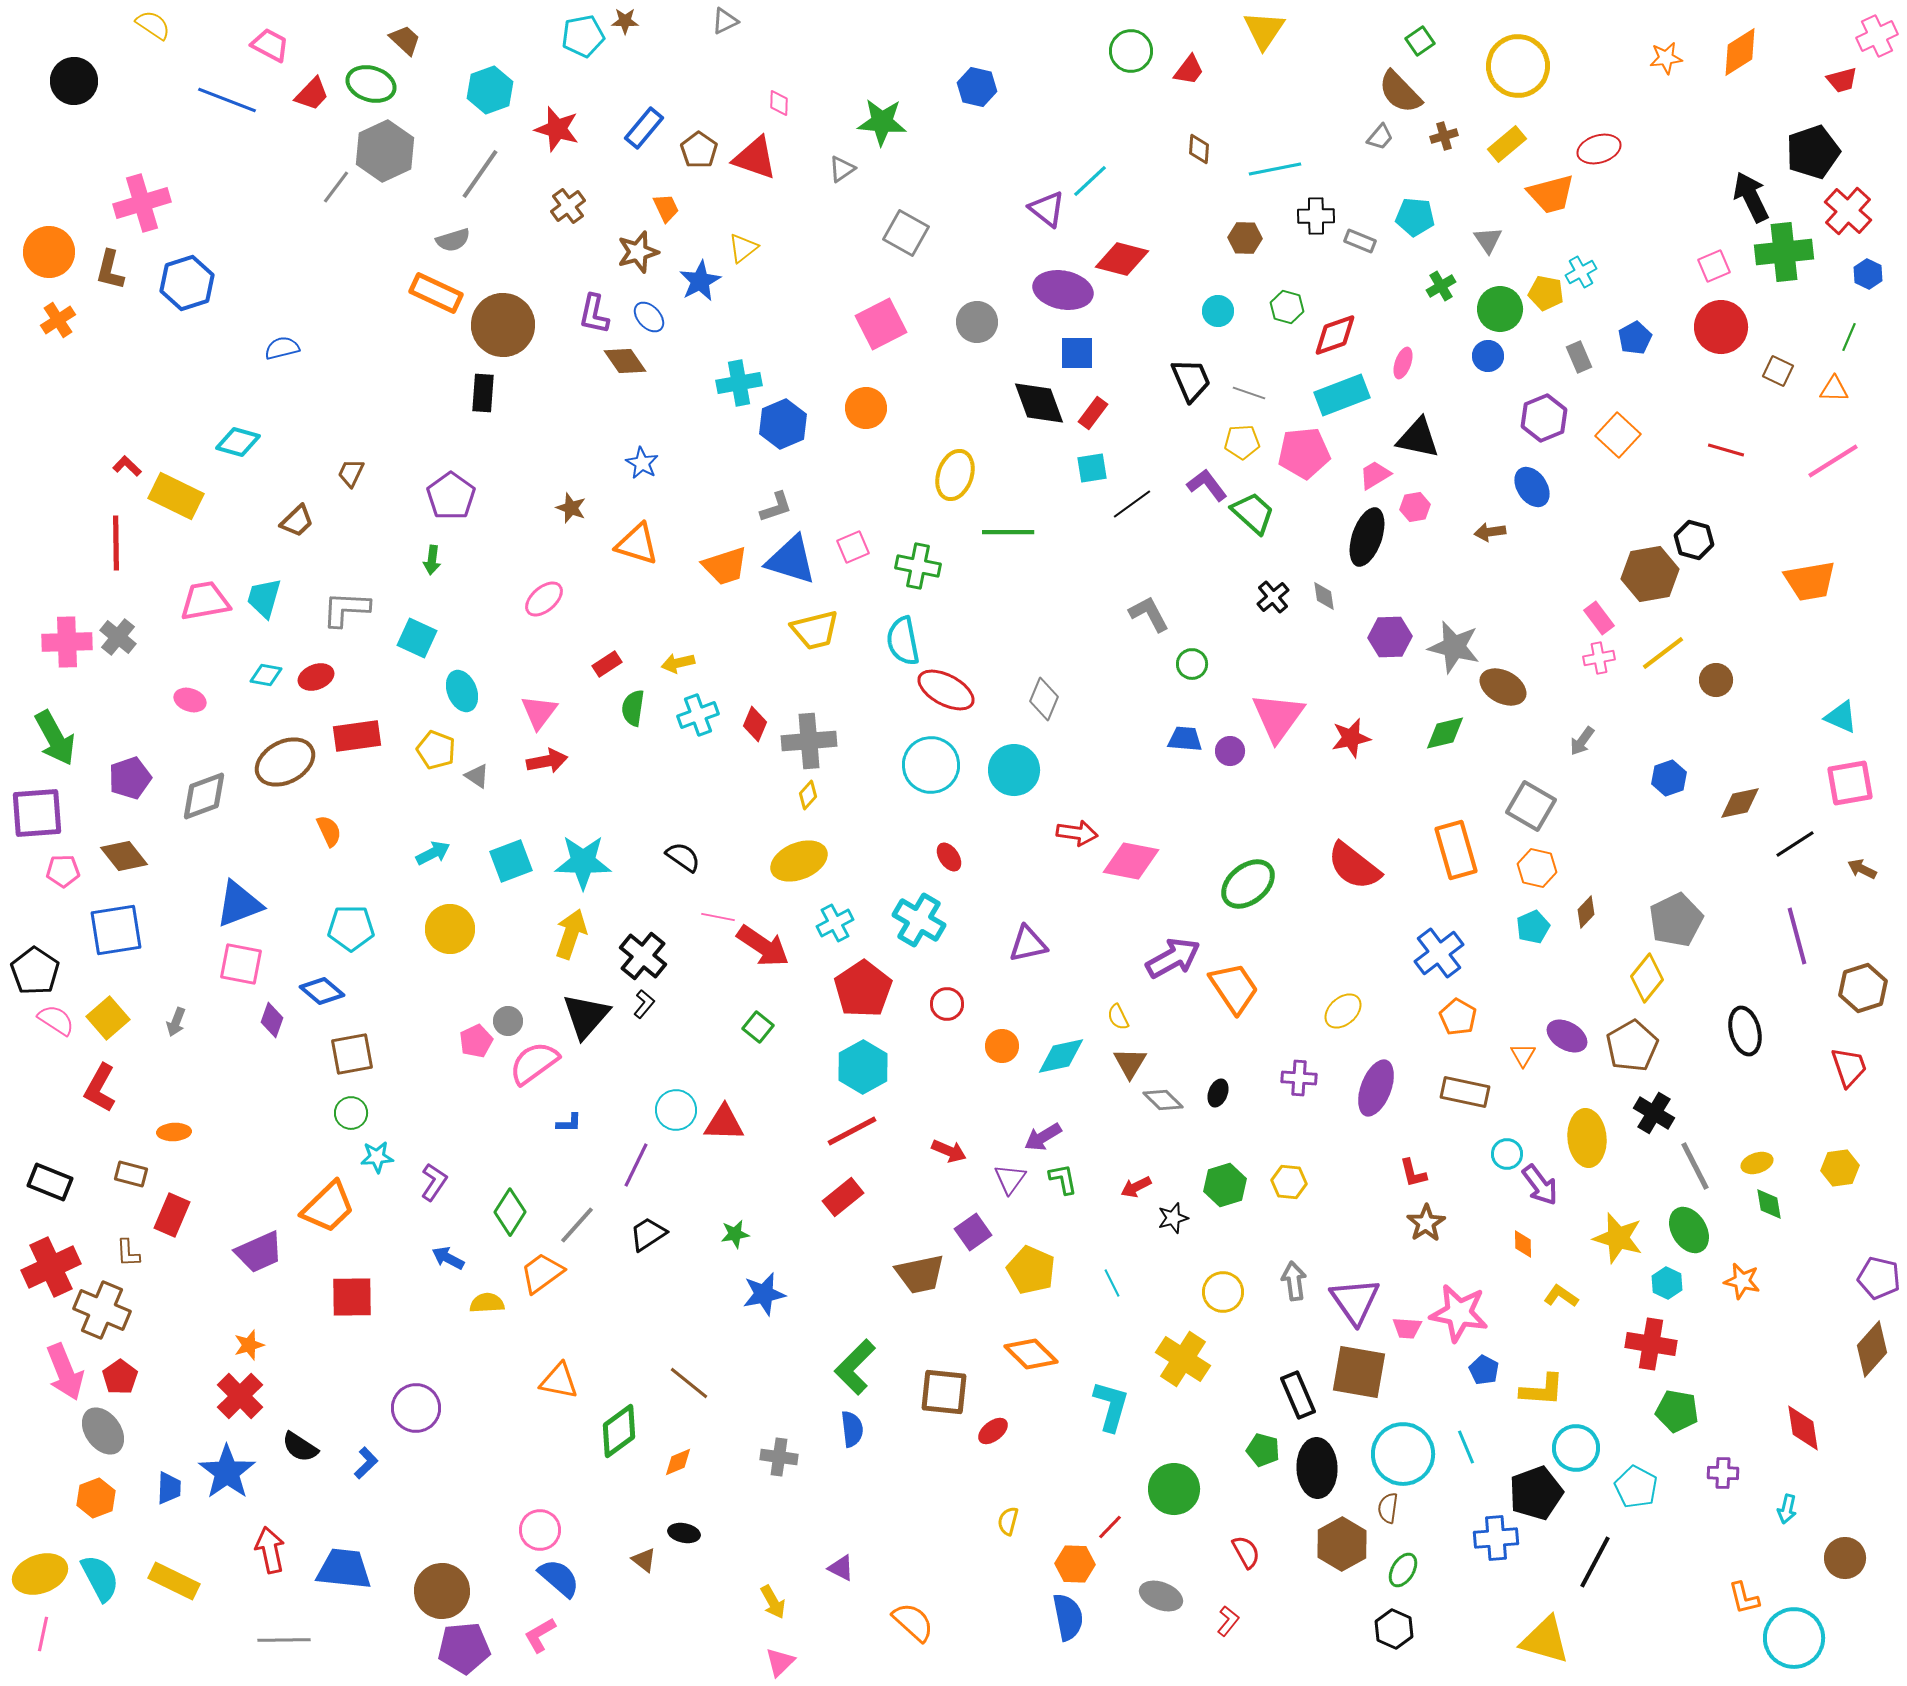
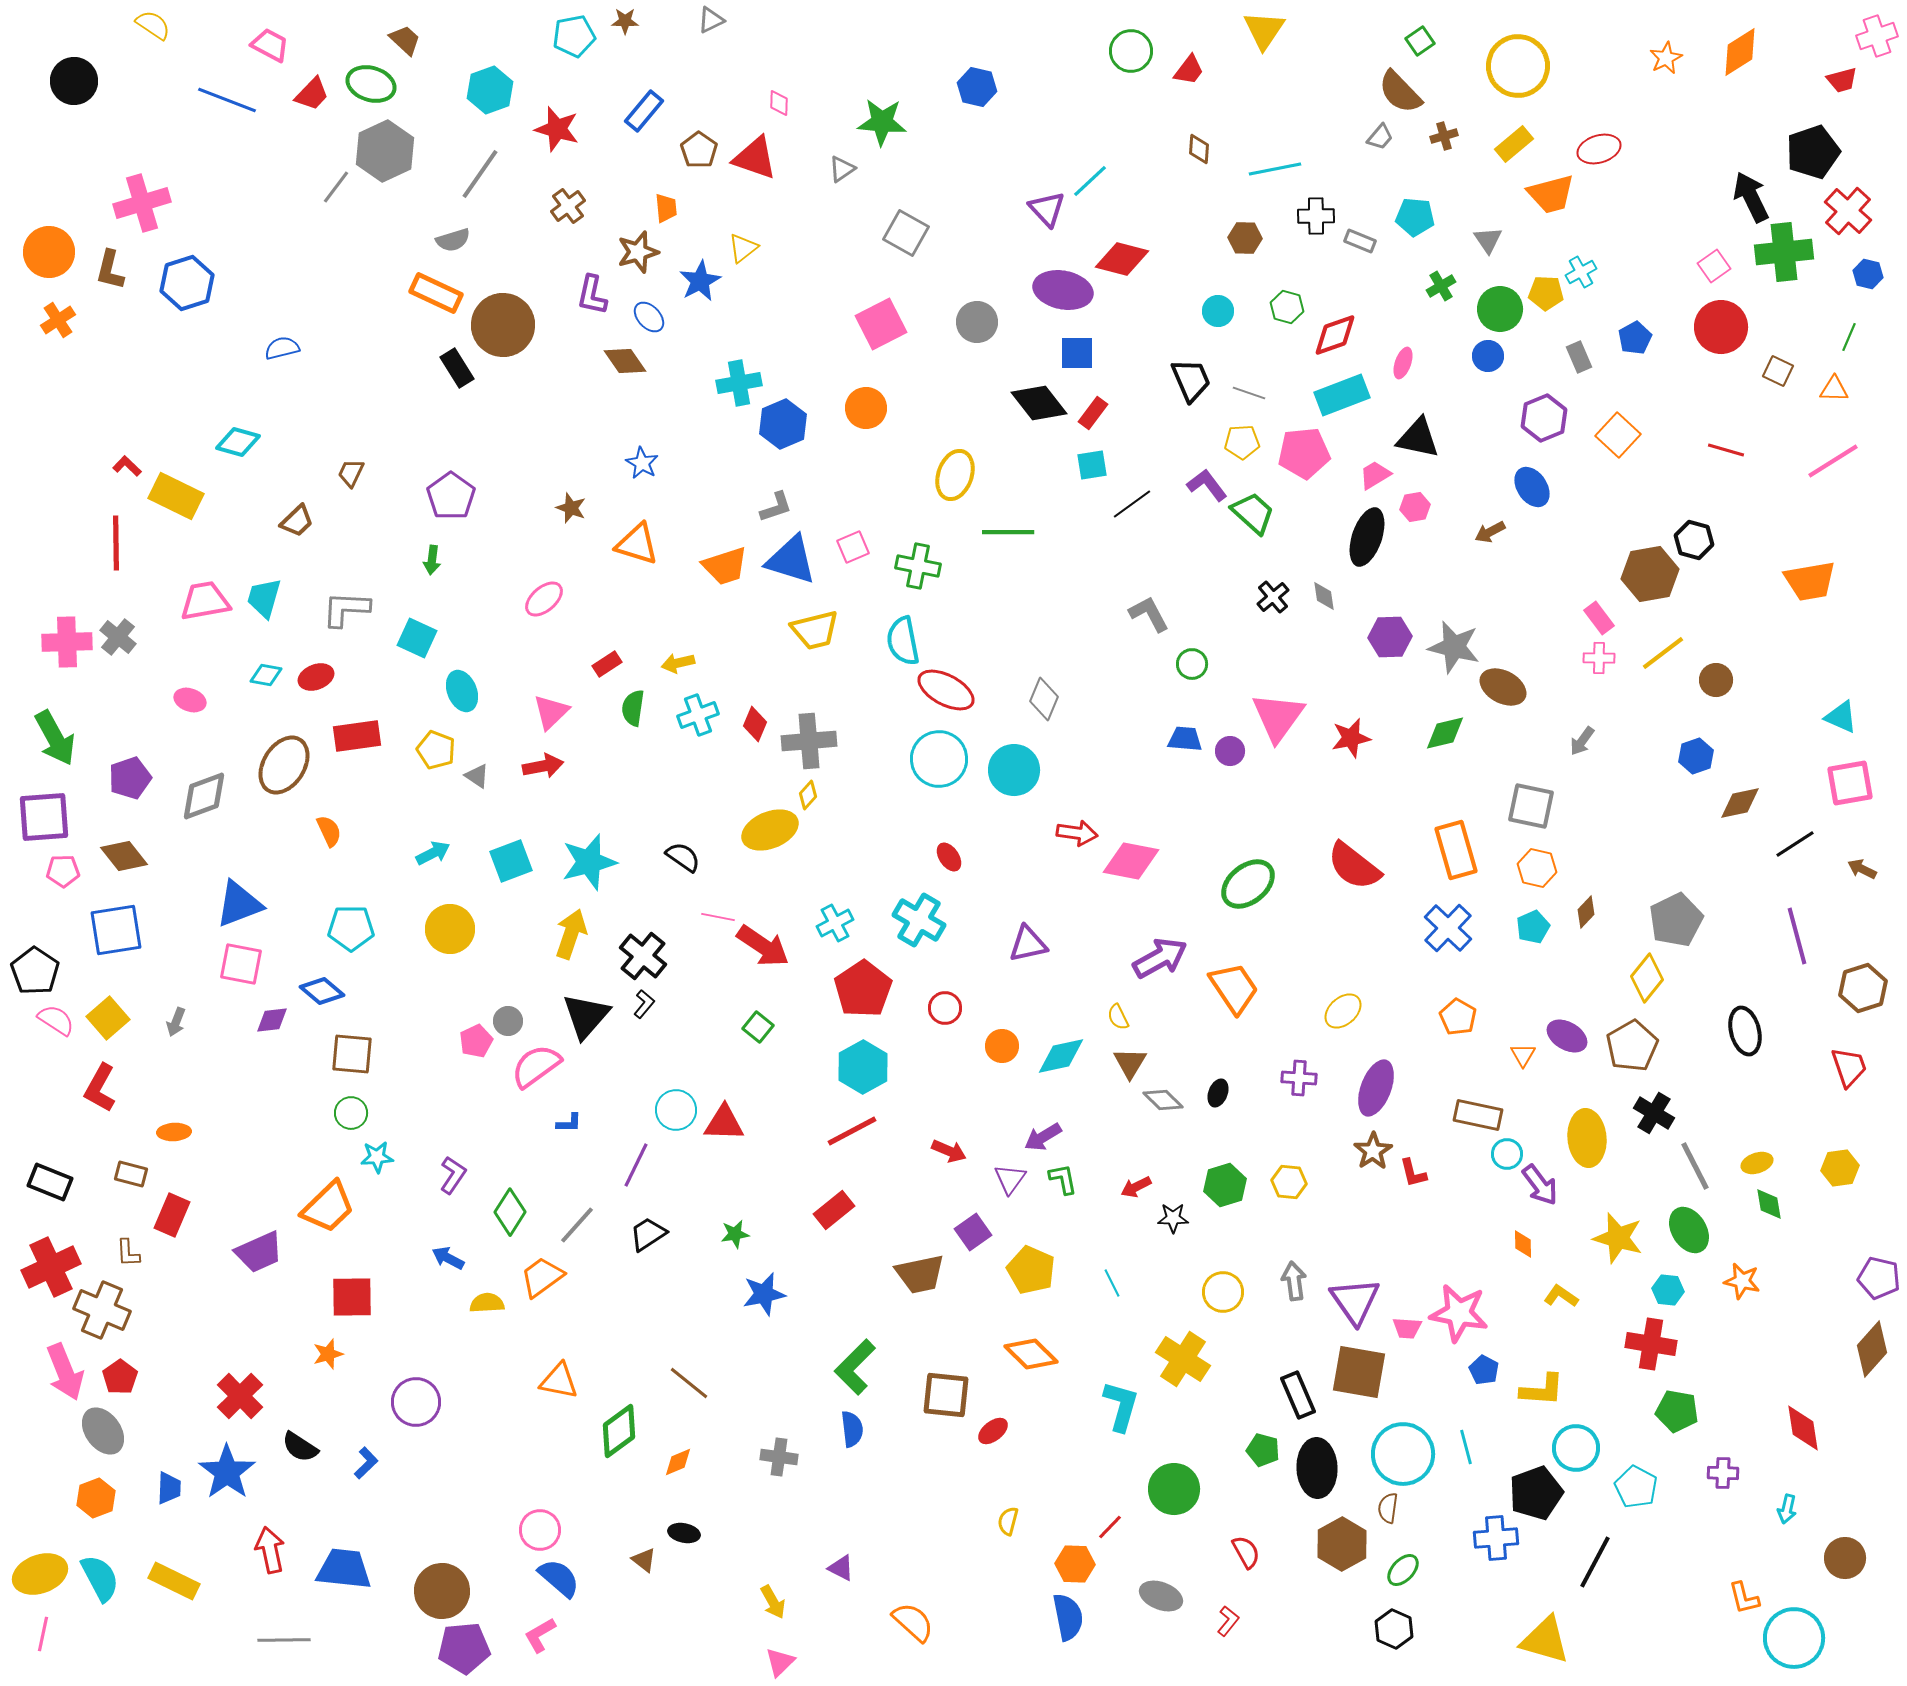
gray triangle at (725, 21): moved 14 px left, 1 px up
cyan pentagon at (583, 36): moved 9 px left
pink cross at (1877, 36): rotated 6 degrees clockwise
orange star at (1666, 58): rotated 20 degrees counterclockwise
blue rectangle at (644, 128): moved 17 px up
yellow rectangle at (1507, 144): moved 7 px right
orange trapezoid at (666, 208): rotated 20 degrees clockwise
purple triangle at (1047, 209): rotated 9 degrees clockwise
pink square at (1714, 266): rotated 12 degrees counterclockwise
blue hexagon at (1868, 274): rotated 12 degrees counterclockwise
yellow pentagon at (1546, 293): rotated 8 degrees counterclockwise
purple L-shape at (594, 314): moved 2 px left, 19 px up
black rectangle at (483, 393): moved 26 px left, 25 px up; rotated 36 degrees counterclockwise
black diamond at (1039, 403): rotated 18 degrees counterclockwise
cyan square at (1092, 468): moved 3 px up
brown arrow at (1490, 532): rotated 20 degrees counterclockwise
pink cross at (1599, 658): rotated 12 degrees clockwise
pink triangle at (539, 712): moved 12 px right; rotated 9 degrees clockwise
red arrow at (547, 761): moved 4 px left, 5 px down
brown ellipse at (285, 762): moved 1 px left, 3 px down; rotated 30 degrees counterclockwise
cyan circle at (931, 765): moved 8 px right, 6 px up
blue hexagon at (1669, 778): moved 27 px right, 22 px up
gray square at (1531, 806): rotated 18 degrees counterclockwise
purple square at (37, 813): moved 7 px right, 4 px down
yellow ellipse at (799, 861): moved 29 px left, 31 px up
cyan star at (583, 862): moved 6 px right; rotated 16 degrees counterclockwise
blue cross at (1439, 953): moved 9 px right, 25 px up; rotated 9 degrees counterclockwise
purple arrow at (1173, 958): moved 13 px left
red circle at (947, 1004): moved 2 px left, 4 px down
purple diamond at (272, 1020): rotated 64 degrees clockwise
brown square at (352, 1054): rotated 15 degrees clockwise
pink semicircle at (534, 1063): moved 2 px right, 3 px down
brown rectangle at (1465, 1092): moved 13 px right, 23 px down
purple L-shape at (434, 1182): moved 19 px right, 7 px up
red rectangle at (843, 1197): moved 9 px left, 13 px down
black star at (1173, 1218): rotated 16 degrees clockwise
brown star at (1426, 1223): moved 53 px left, 72 px up
orange trapezoid at (542, 1273): moved 4 px down
cyan hexagon at (1667, 1283): moved 1 px right, 7 px down; rotated 20 degrees counterclockwise
orange star at (249, 1345): moved 79 px right, 9 px down
brown square at (944, 1392): moved 2 px right, 3 px down
cyan L-shape at (1111, 1406): moved 10 px right
purple circle at (416, 1408): moved 6 px up
cyan line at (1466, 1447): rotated 8 degrees clockwise
green ellipse at (1403, 1570): rotated 12 degrees clockwise
